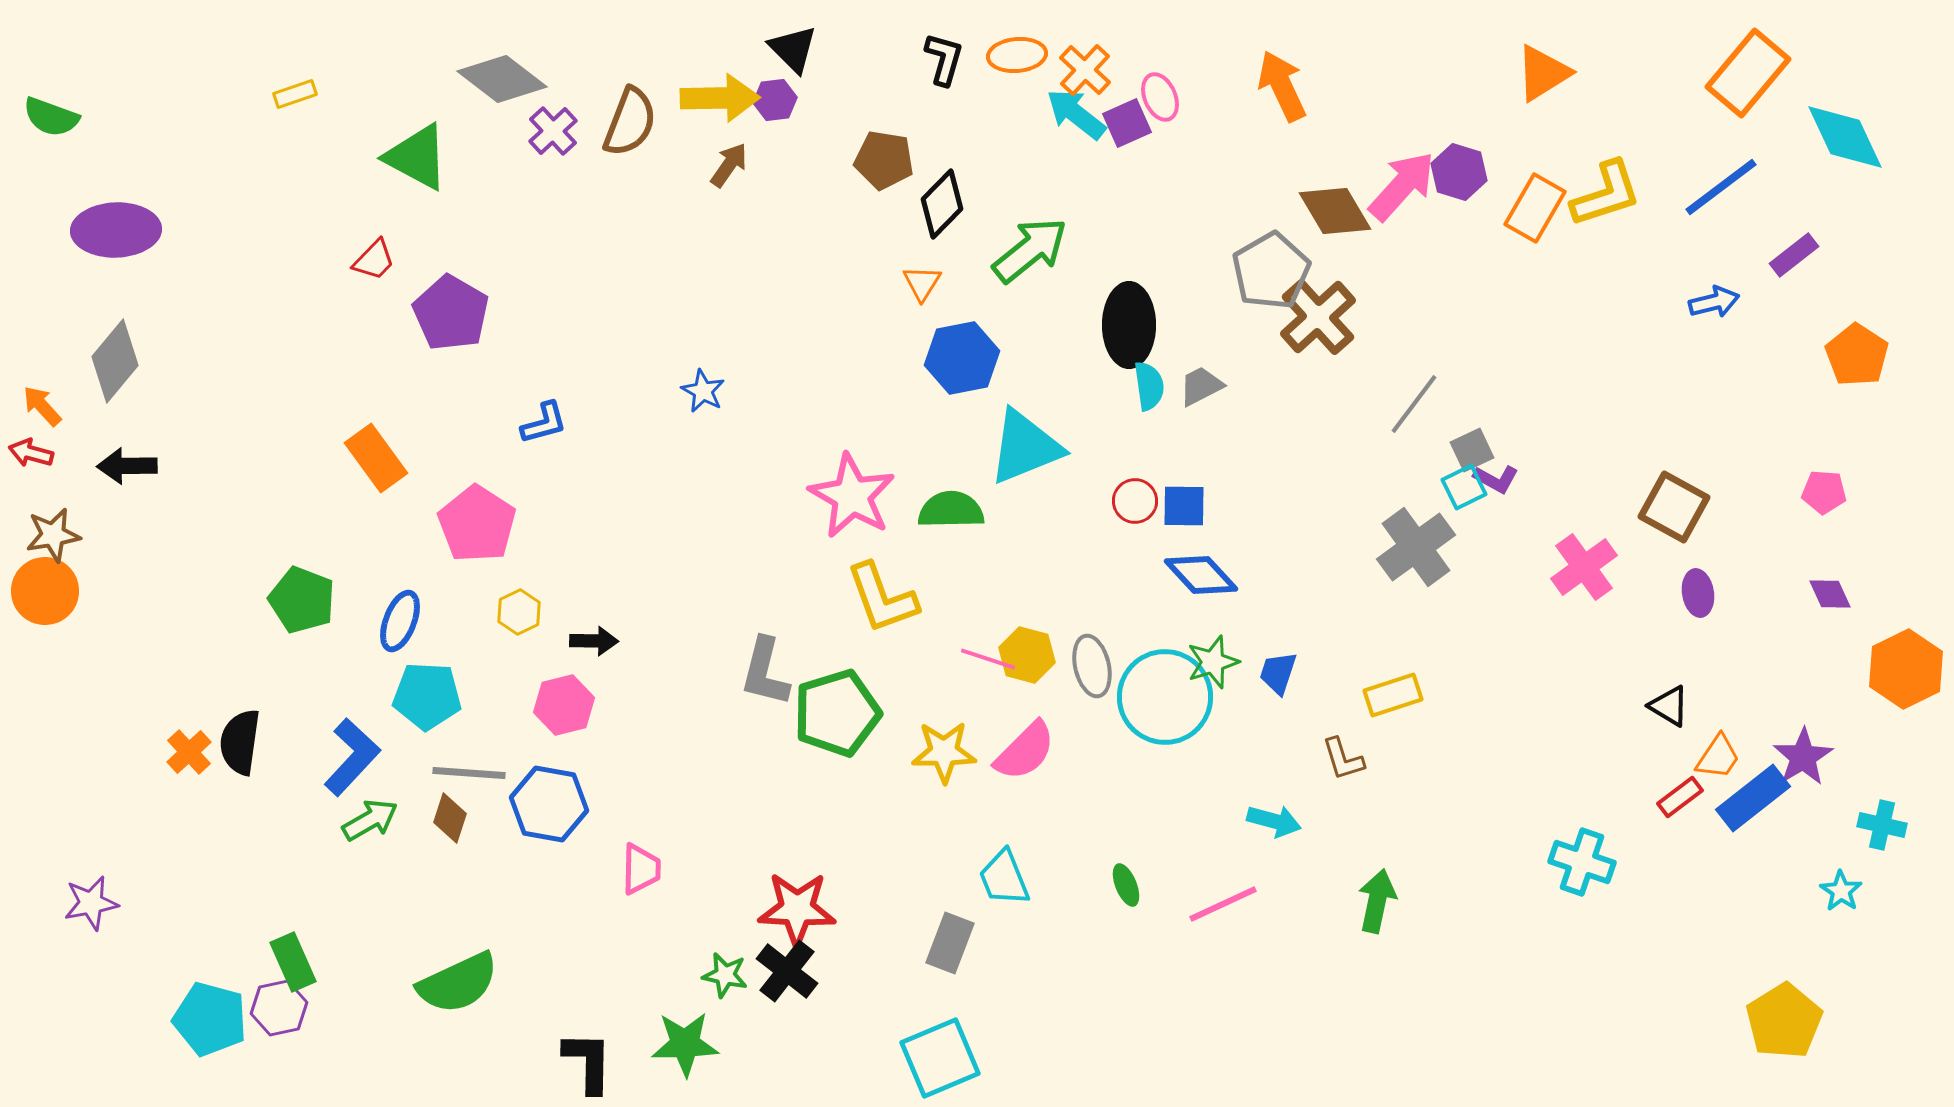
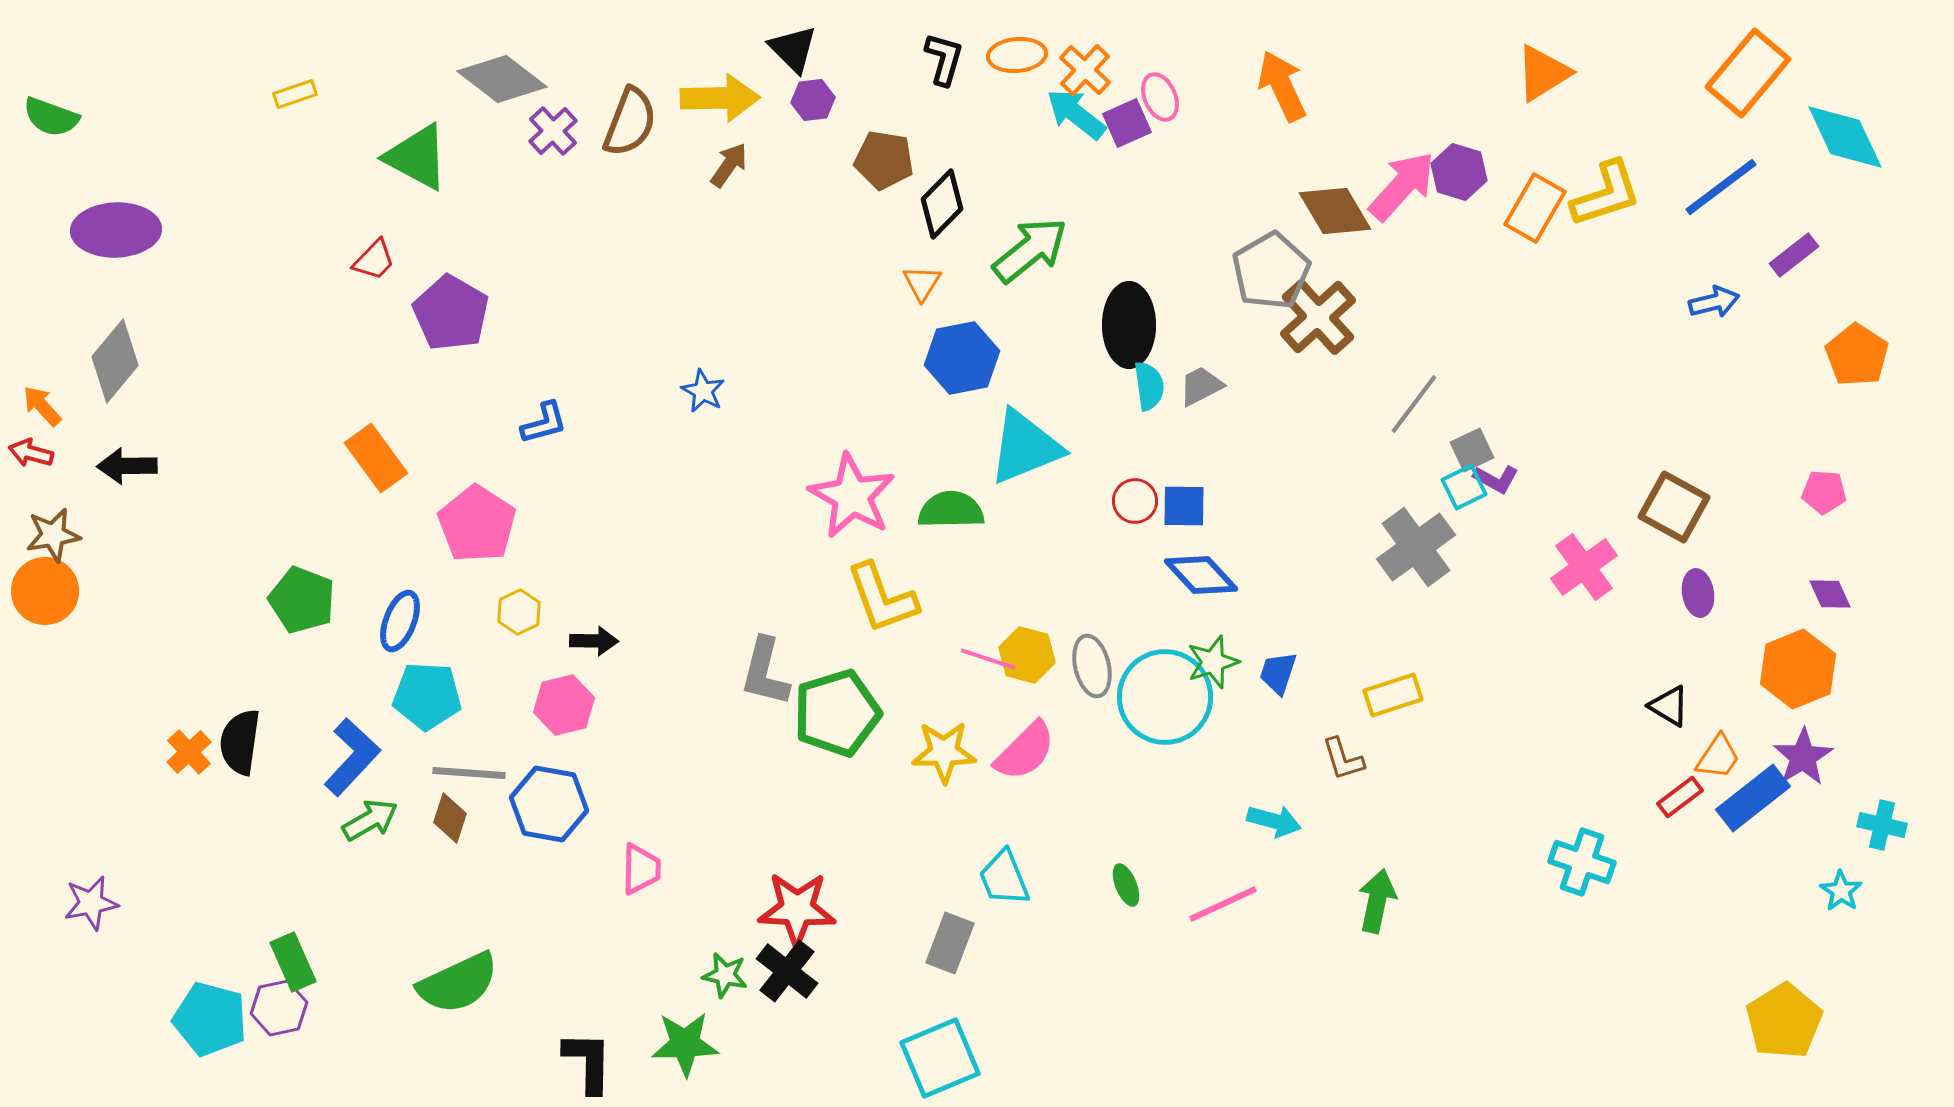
purple hexagon at (775, 100): moved 38 px right
orange hexagon at (1906, 669): moved 108 px left; rotated 4 degrees clockwise
